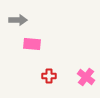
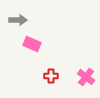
pink rectangle: rotated 18 degrees clockwise
red cross: moved 2 px right
